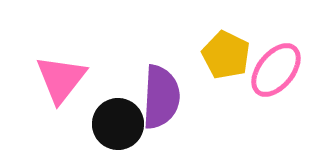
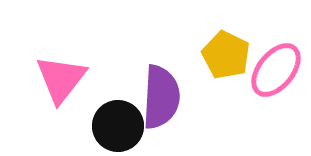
black circle: moved 2 px down
